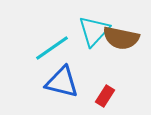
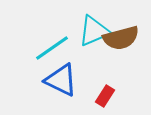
cyan triangle: rotated 24 degrees clockwise
brown semicircle: rotated 27 degrees counterclockwise
blue triangle: moved 1 px left, 2 px up; rotated 12 degrees clockwise
